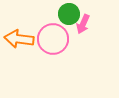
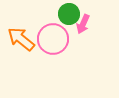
orange arrow: moved 2 px right; rotated 32 degrees clockwise
